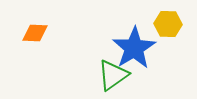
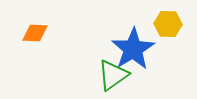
blue star: moved 1 px left, 1 px down
